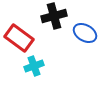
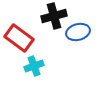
blue ellipse: moved 7 px left, 1 px up; rotated 45 degrees counterclockwise
